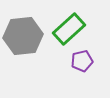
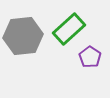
purple pentagon: moved 8 px right, 4 px up; rotated 25 degrees counterclockwise
